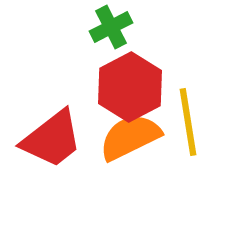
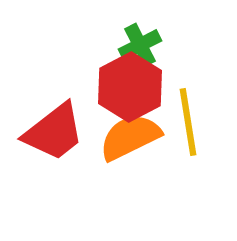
green cross: moved 29 px right, 18 px down
red trapezoid: moved 2 px right, 7 px up
